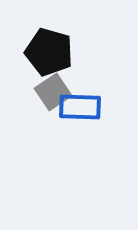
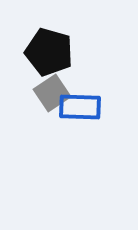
gray square: moved 1 px left, 1 px down
